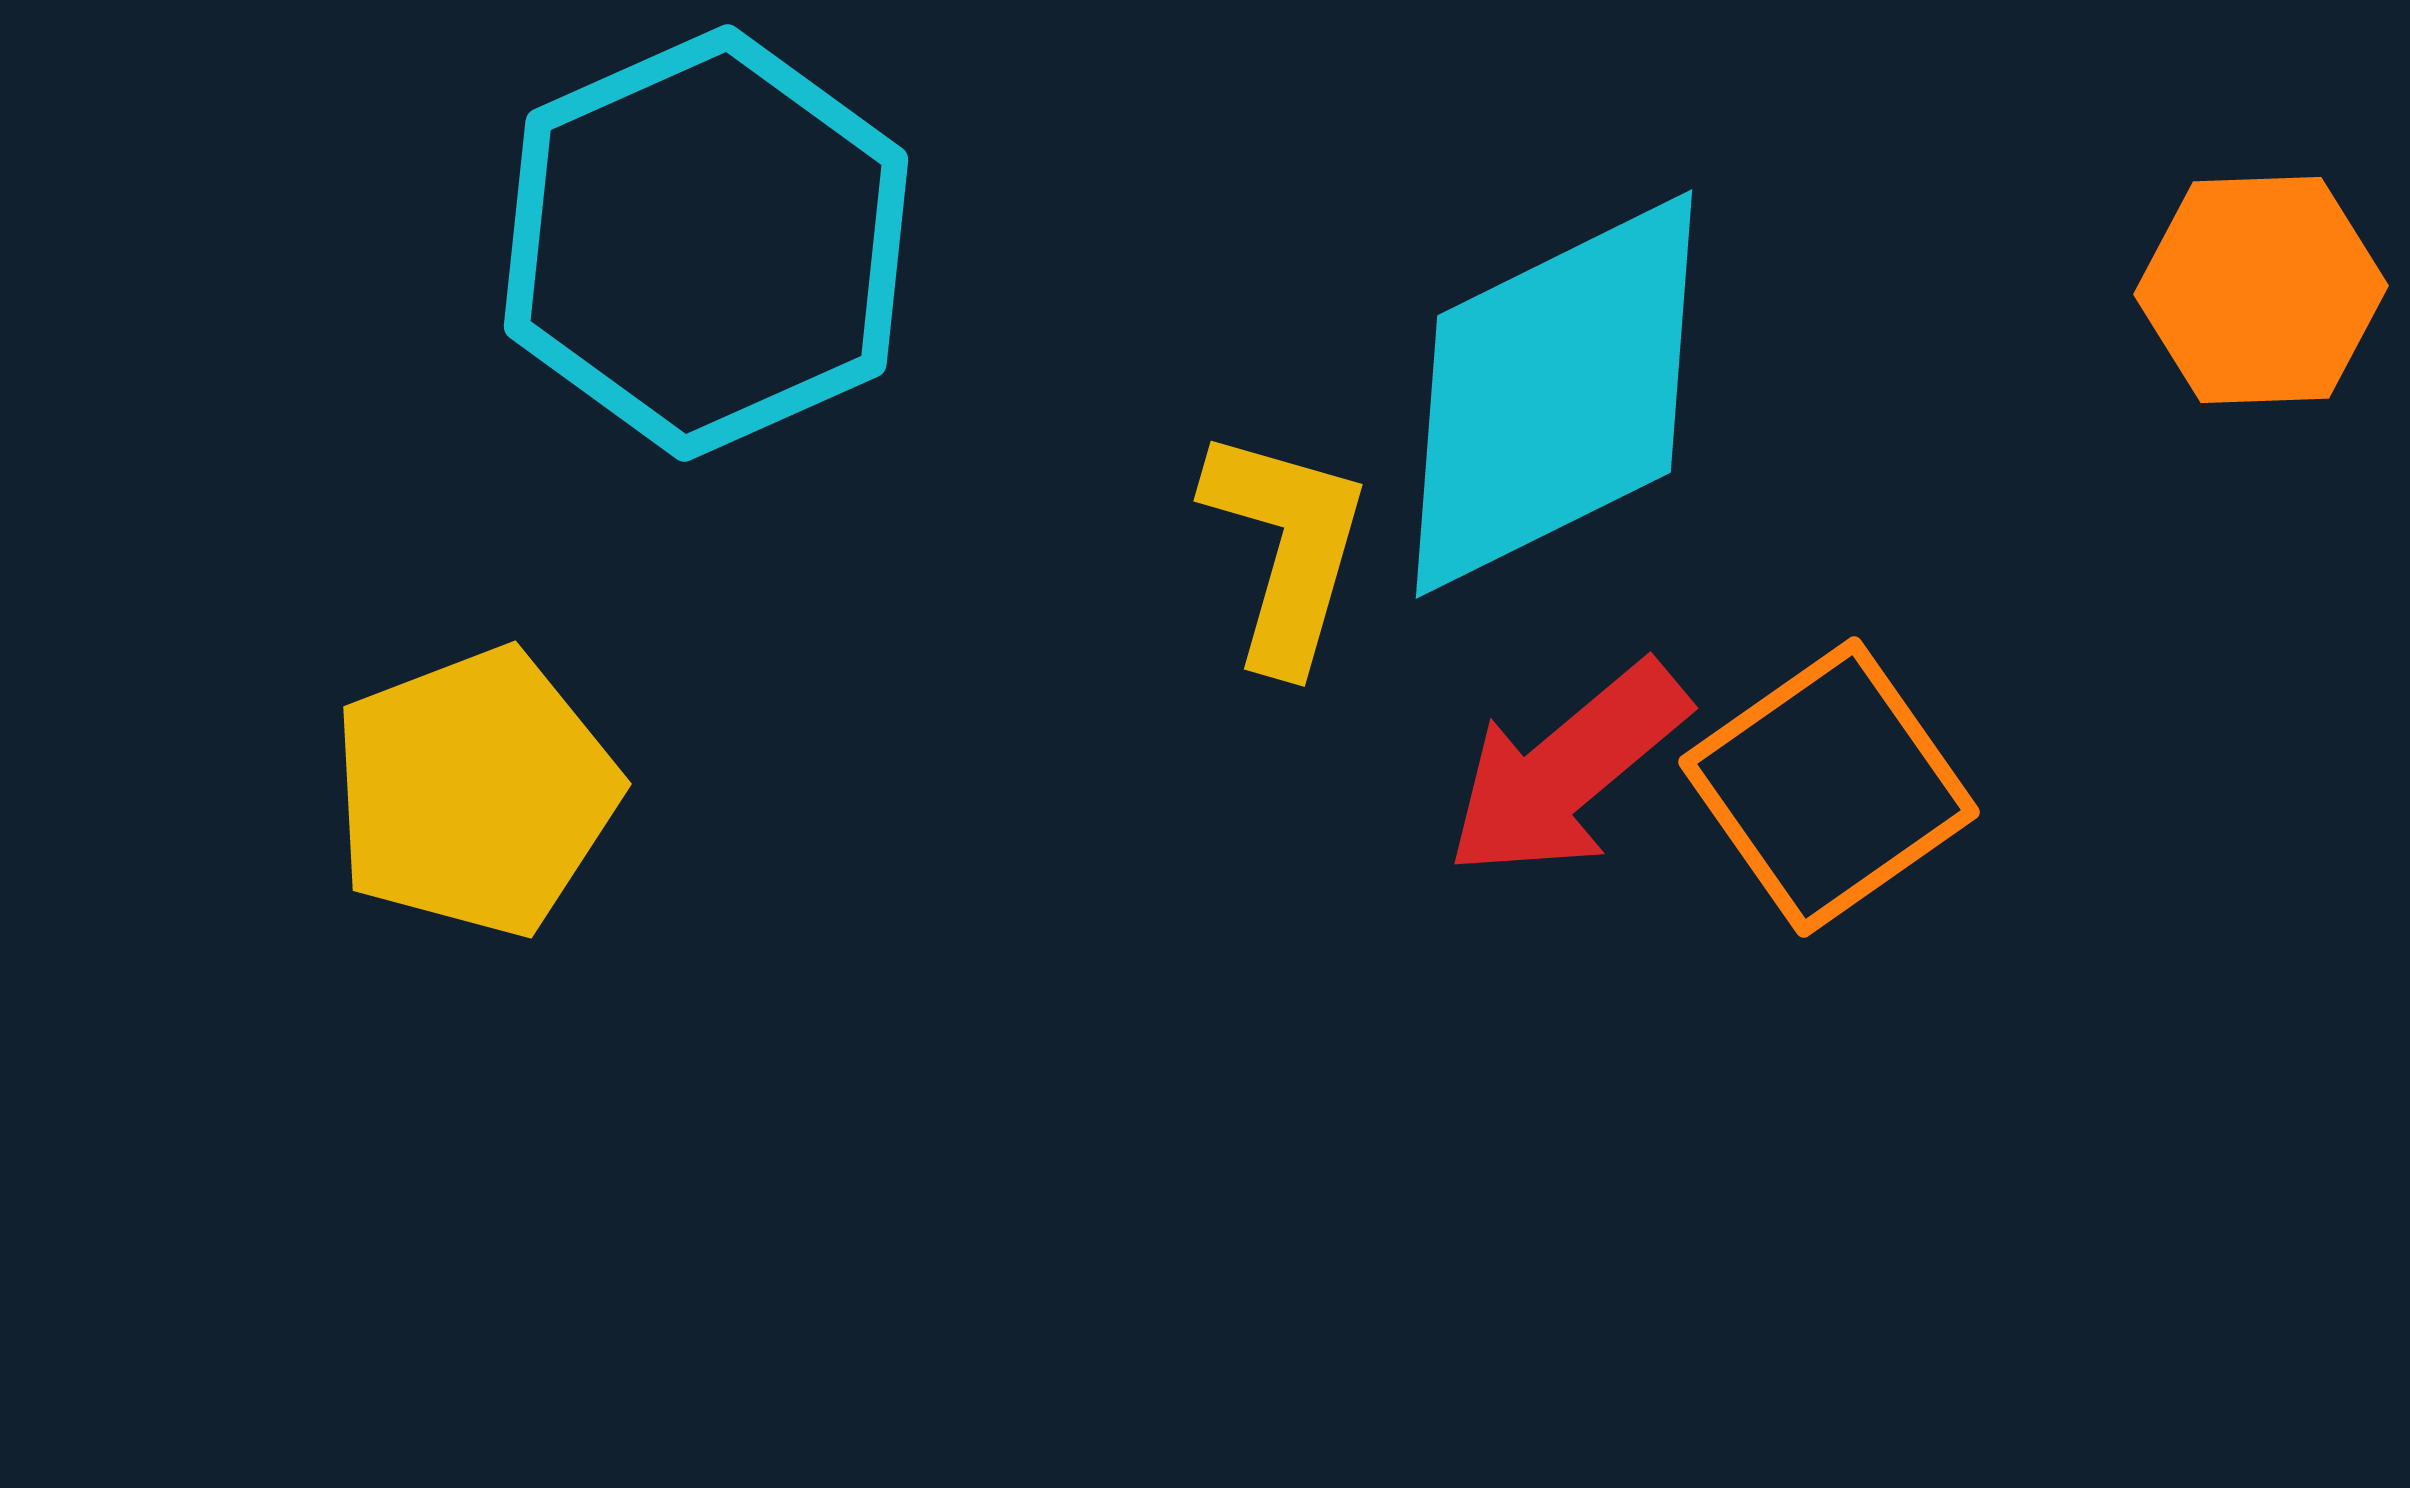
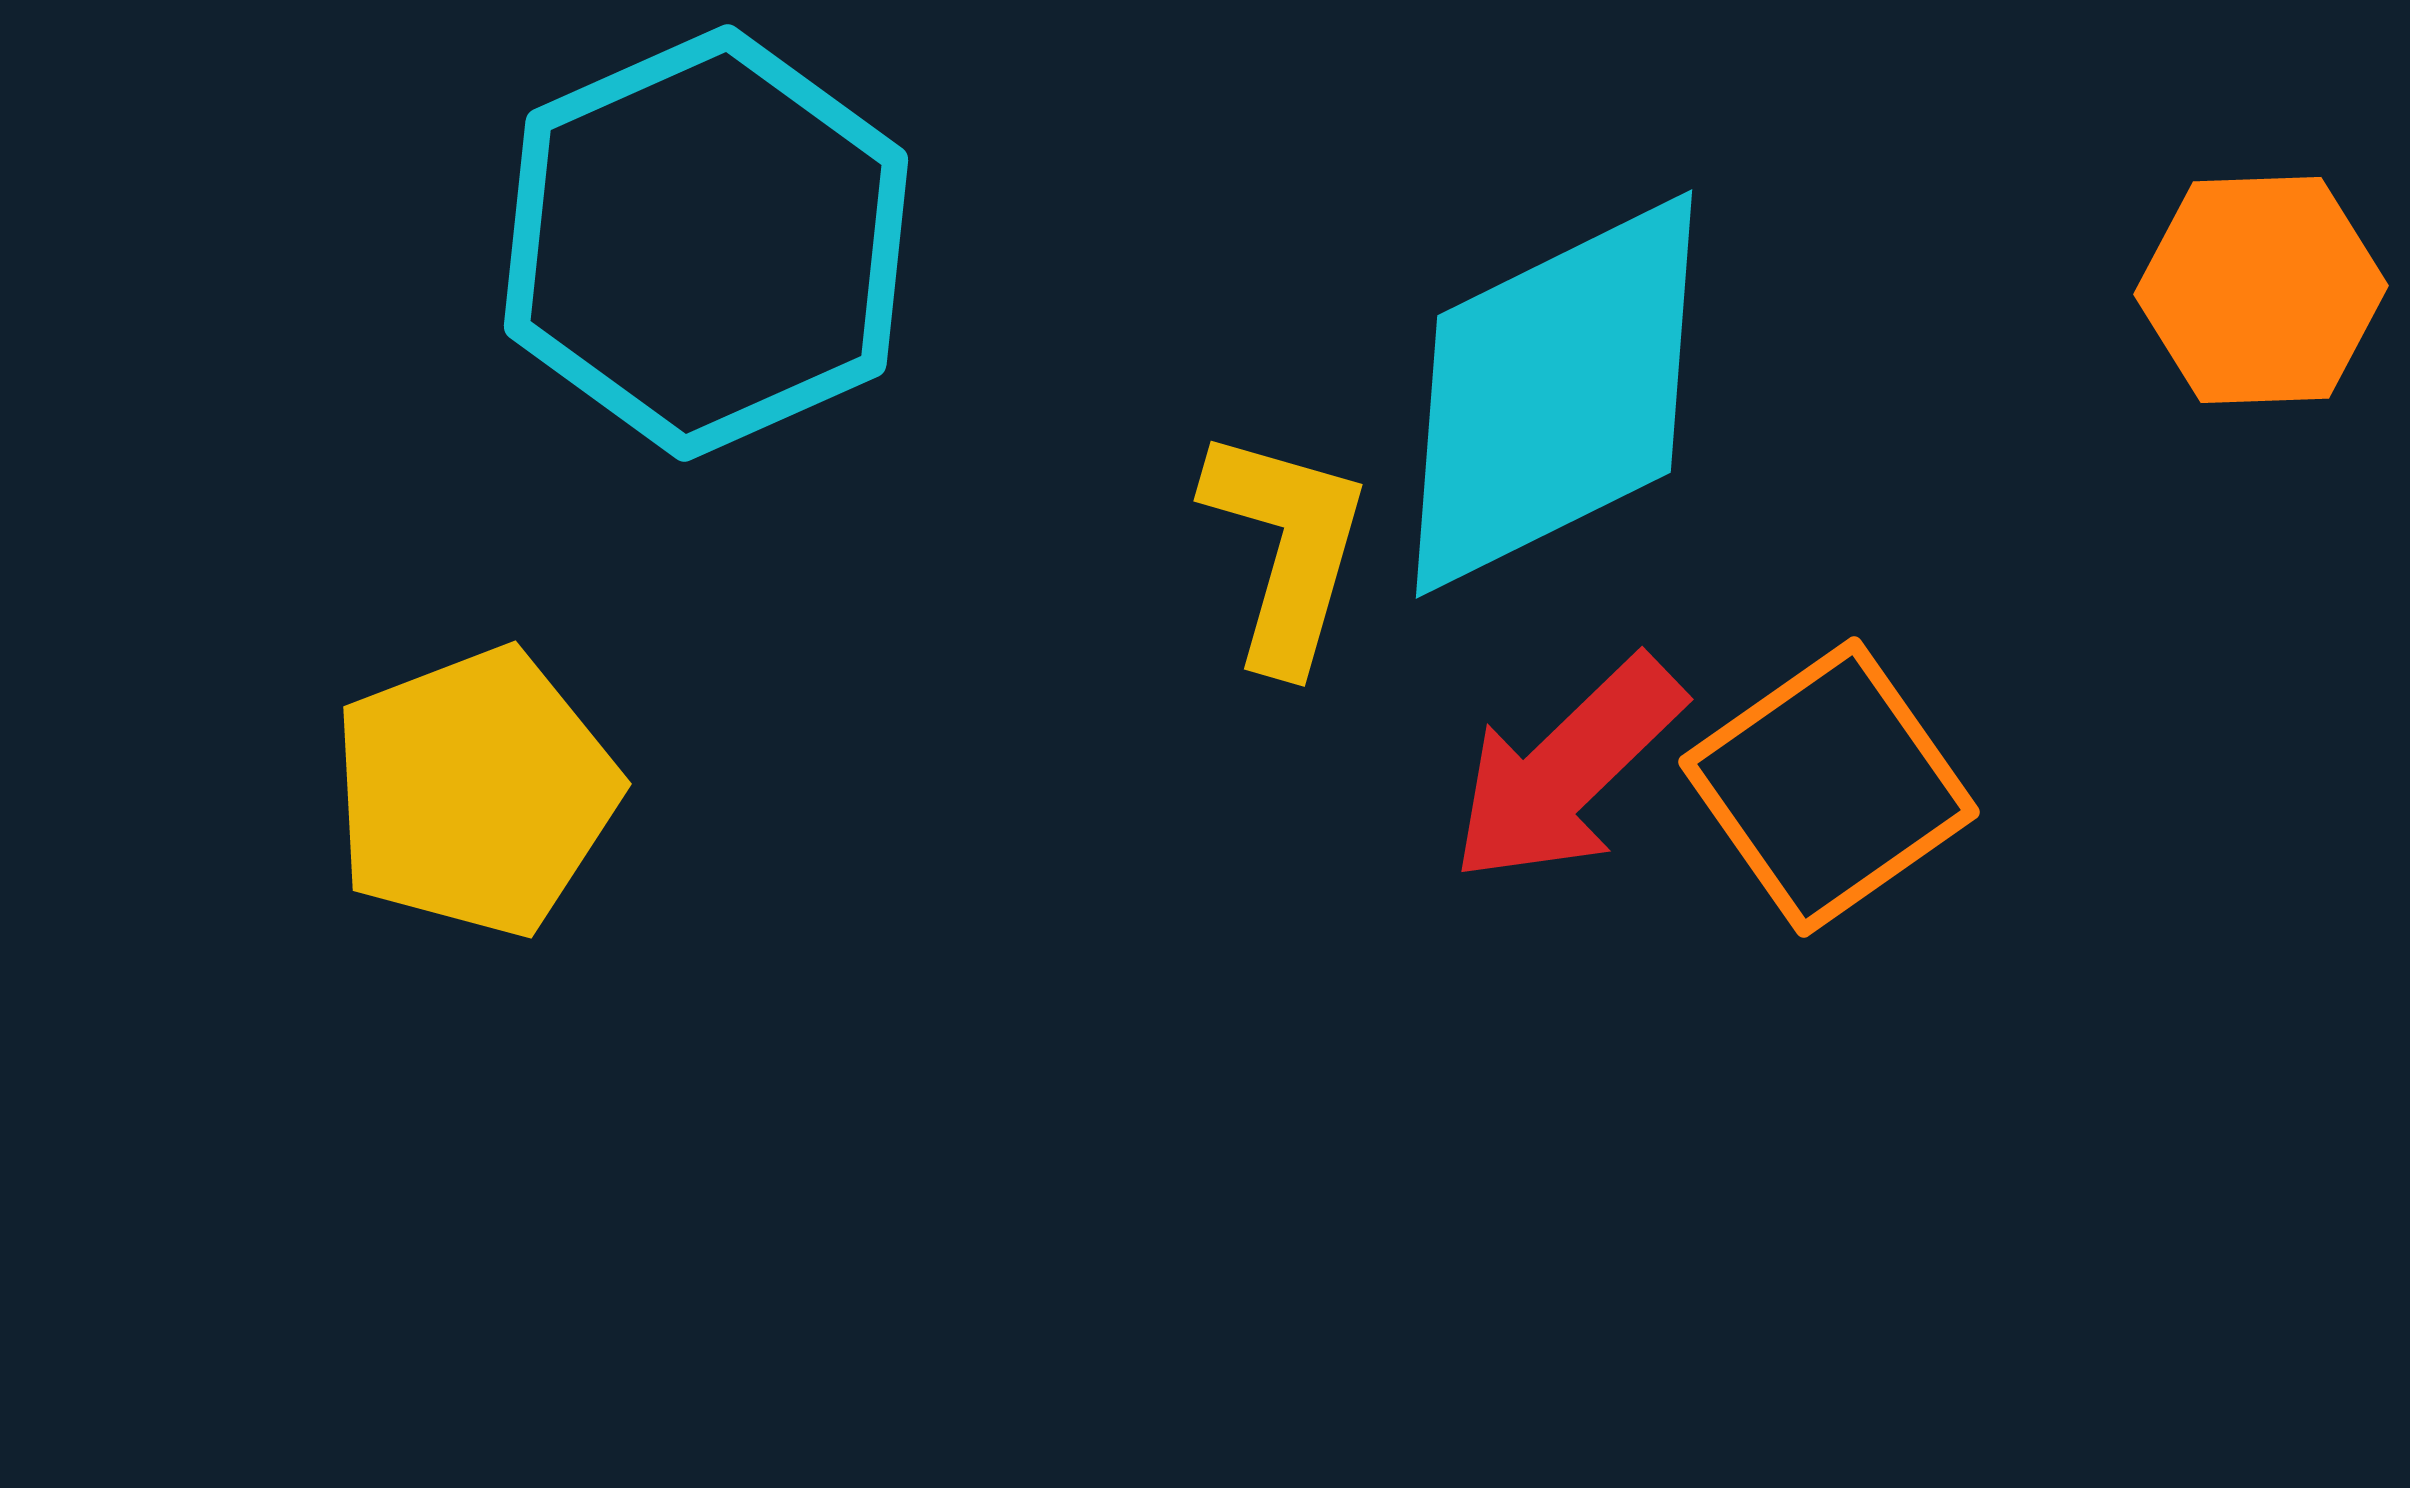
red arrow: rotated 4 degrees counterclockwise
